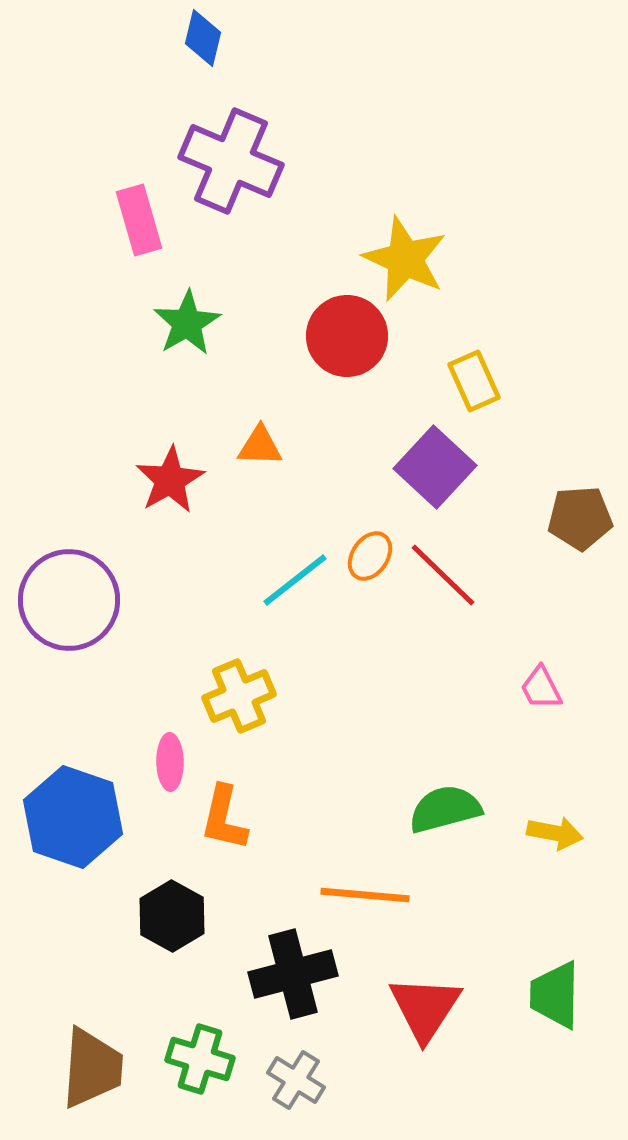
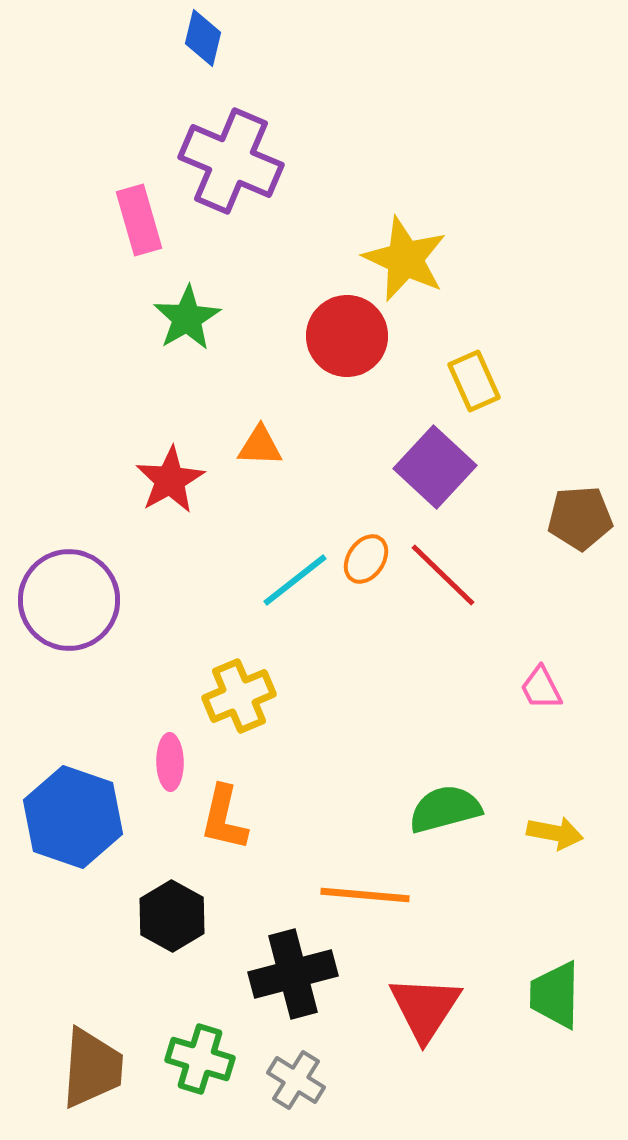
green star: moved 5 px up
orange ellipse: moved 4 px left, 3 px down
